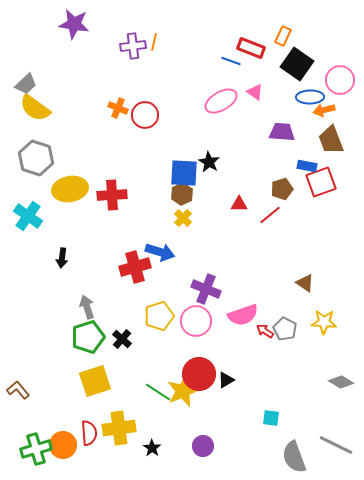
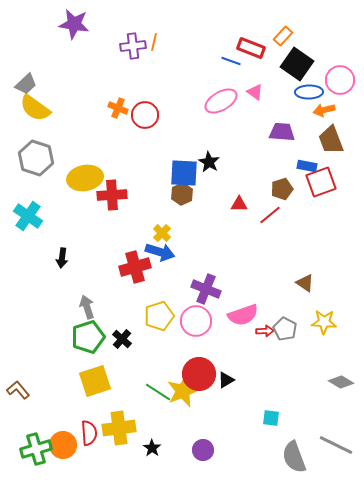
orange rectangle at (283, 36): rotated 18 degrees clockwise
blue ellipse at (310, 97): moved 1 px left, 5 px up
yellow ellipse at (70, 189): moved 15 px right, 11 px up
yellow cross at (183, 218): moved 21 px left, 15 px down
red arrow at (265, 331): rotated 144 degrees clockwise
purple circle at (203, 446): moved 4 px down
